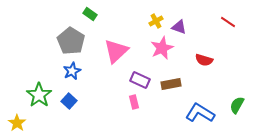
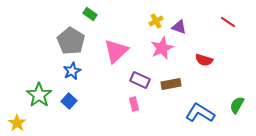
pink rectangle: moved 2 px down
